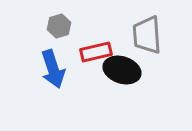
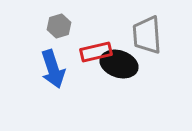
black ellipse: moved 3 px left, 6 px up
